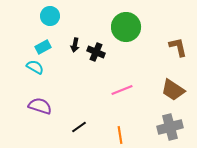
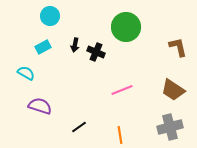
cyan semicircle: moved 9 px left, 6 px down
